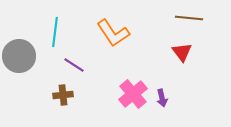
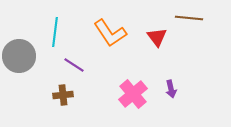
orange L-shape: moved 3 px left
red triangle: moved 25 px left, 15 px up
purple arrow: moved 9 px right, 9 px up
